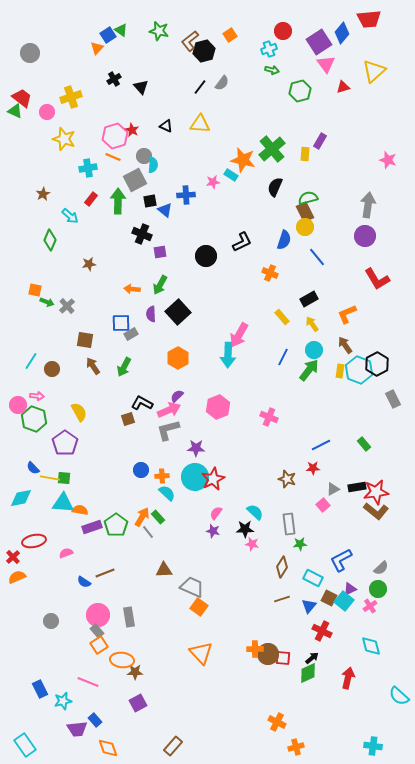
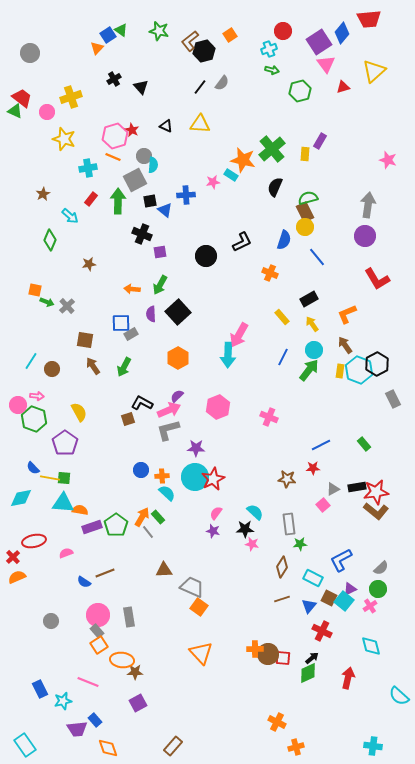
brown star at (287, 479): rotated 12 degrees counterclockwise
